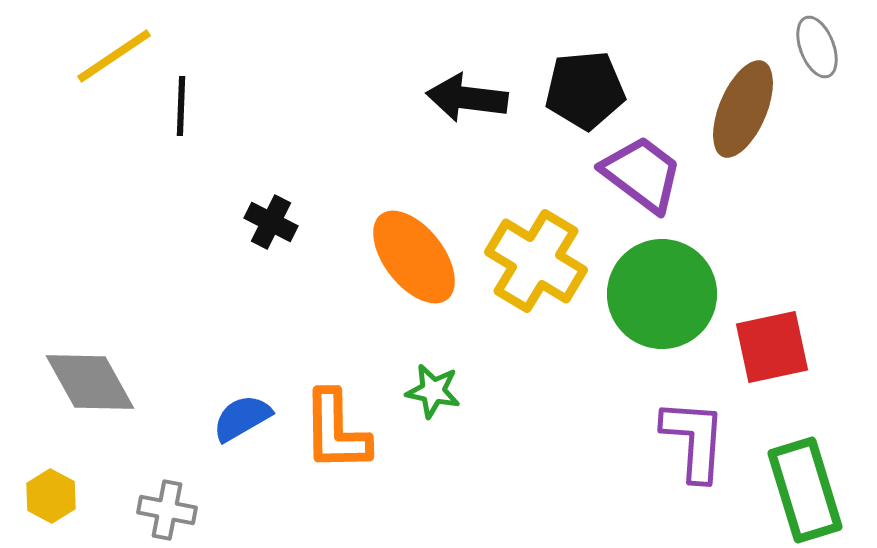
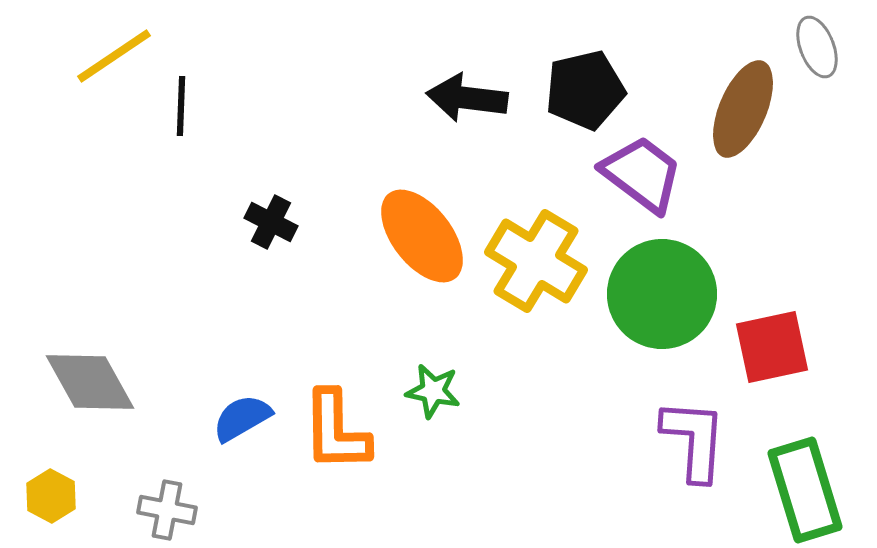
black pentagon: rotated 8 degrees counterclockwise
orange ellipse: moved 8 px right, 21 px up
